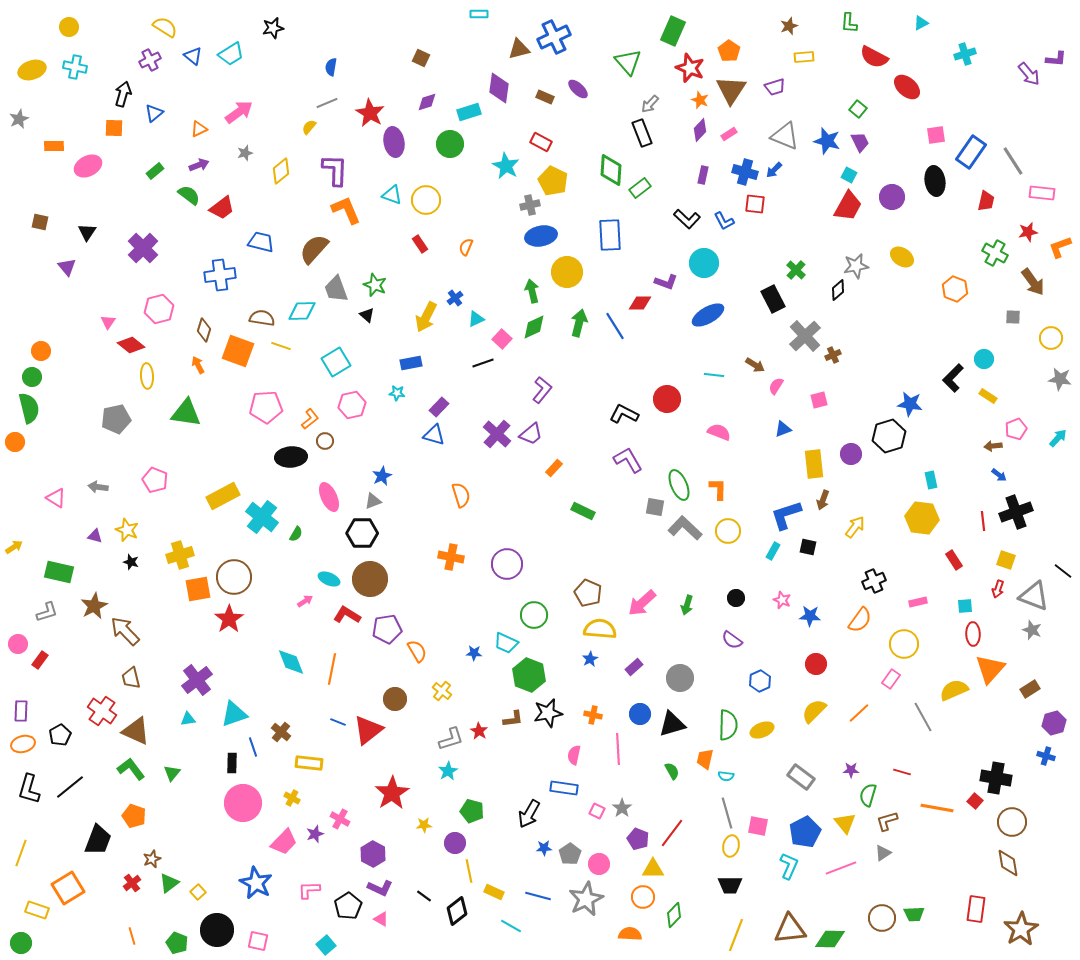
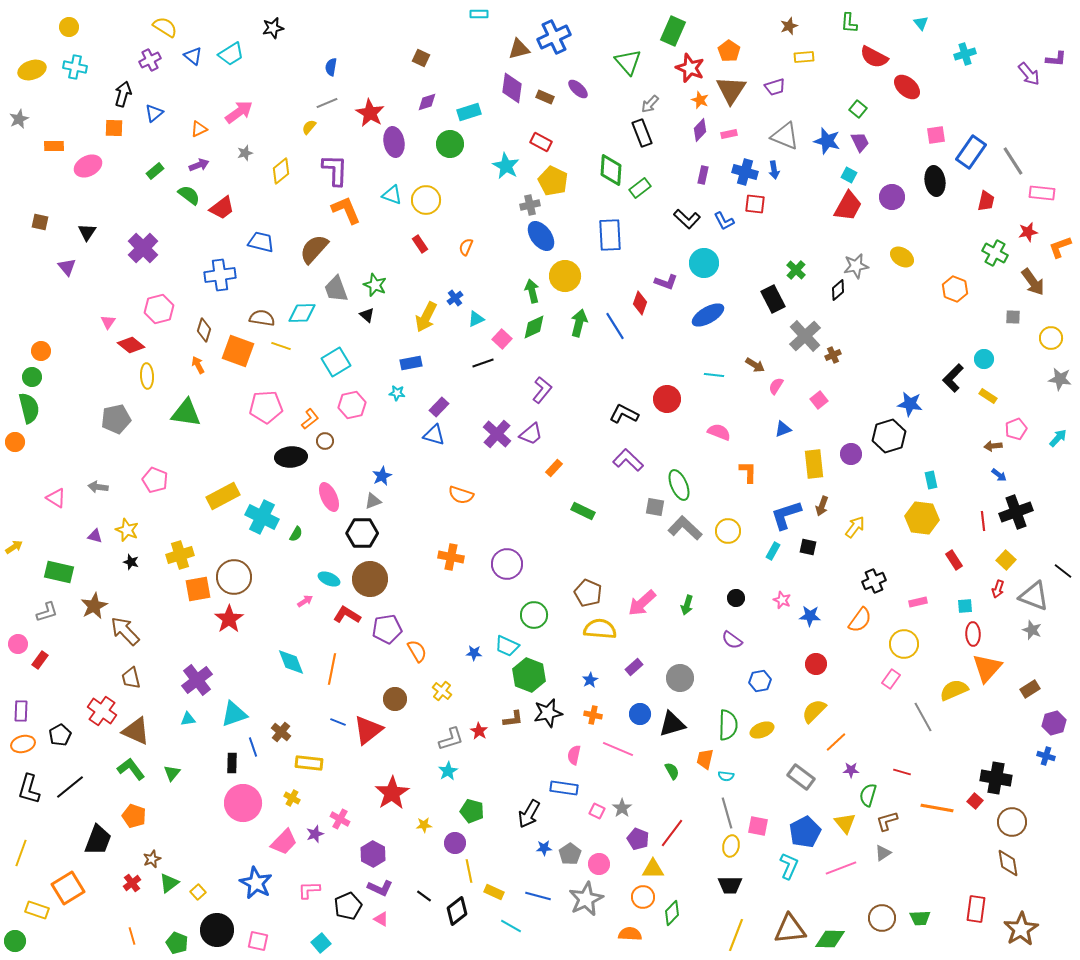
cyan triangle at (921, 23): rotated 42 degrees counterclockwise
purple diamond at (499, 88): moved 13 px right
pink rectangle at (729, 134): rotated 21 degrees clockwise
blue arrow at (774, 170): rotated 54 degrees counterclockwise
blue ellipse at (541, 236): rotated 64 degrees clockwise
yellow circle at (567, 272): moved 2 px left, 4 px down
red diamond at (640, 303): rotated 70 degrees counterclockwise
cyan diamond at (302, 311): moved 2 px down
pink square at (819, 400): rotated 24 degrees counterclockwise
purple L-shape at (628, 460): rotated 16 degrees counterclockwise
orange L-shape at (718, 489): moved 30 px right, 17 px up
orange semicircle at (461, 495): rotated 125 degrees clockwise
brown arrow at (823, 500): moved 1 px left, 6 px down
cyan cross at (262, 517): rotated 12 degrees counterclockwise
yellow square at (1006, 560): rotated 24 degrees clockwise
cyan trapezoid at (506, 643): moved 1 px right, 3 px down
blue star at (590, 659): moved 21 px down
orange triangle at (990, 669): moved 3 px left, 1 px up
blue hexagon at (760, 681): rotated 15 degrees clockwise
orange line at (859, 713): moved 23 px left, 29 px down
pink line at (618, 749): rotated 64 degrees counterclockwise
black pentagon at (348, 906): rotated 8 degrees clockwise
green trapezoid at (914, 914): moved 6 px right, 4 px down
green diamond at (674, 915): moved 2 px left, 2 px up
green circle at (21, 943): moved 6 px left, 2 px up
cyan square at (326, 945): moved 5 px left, 2 px up
